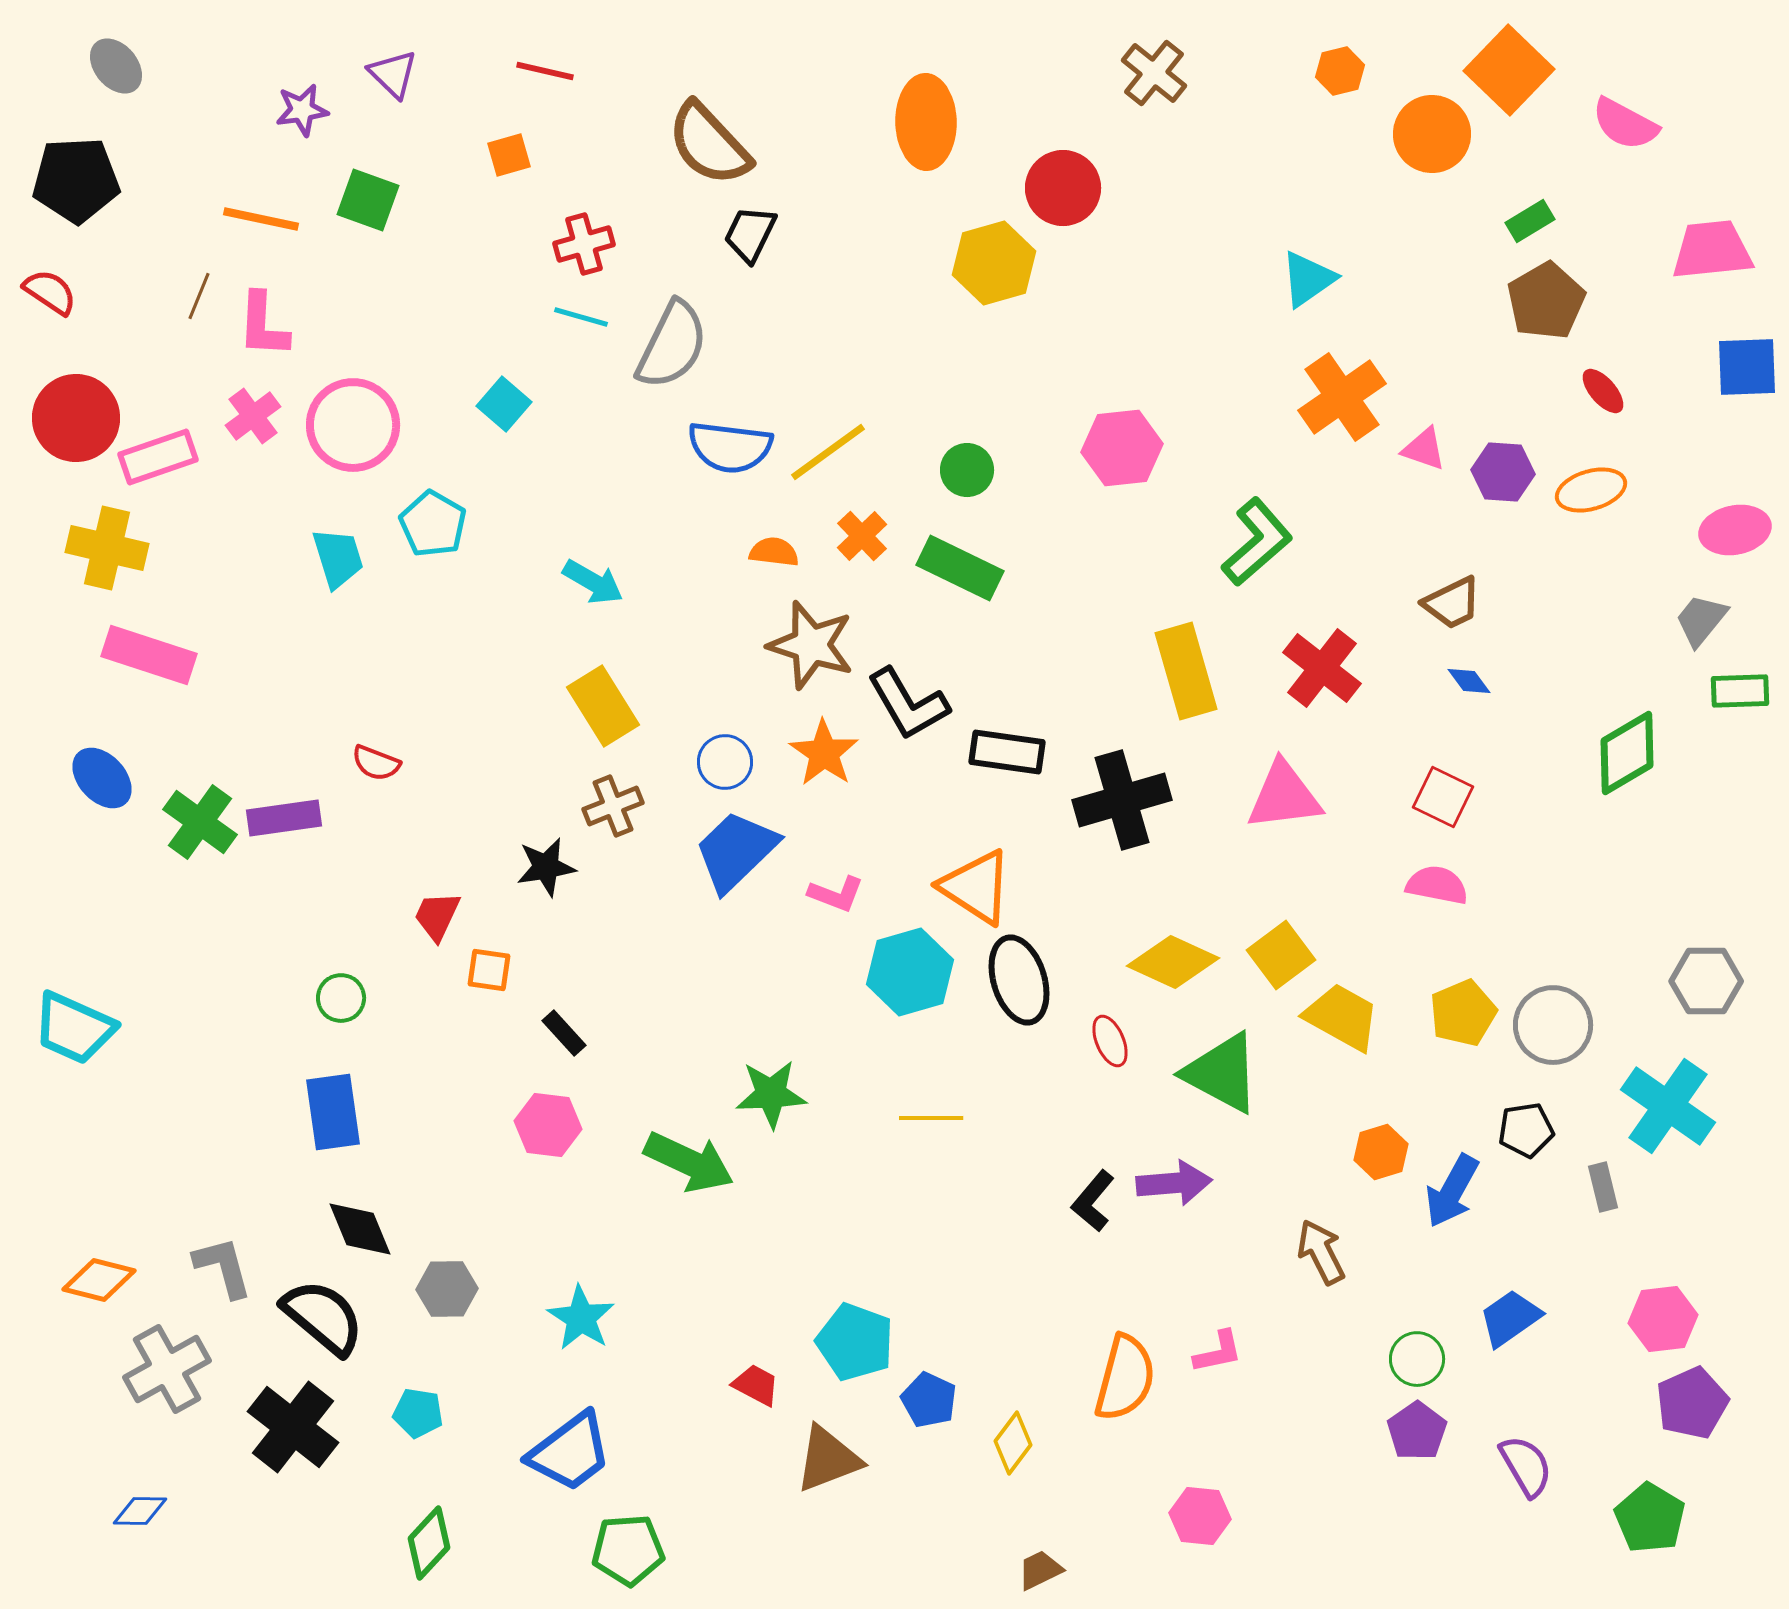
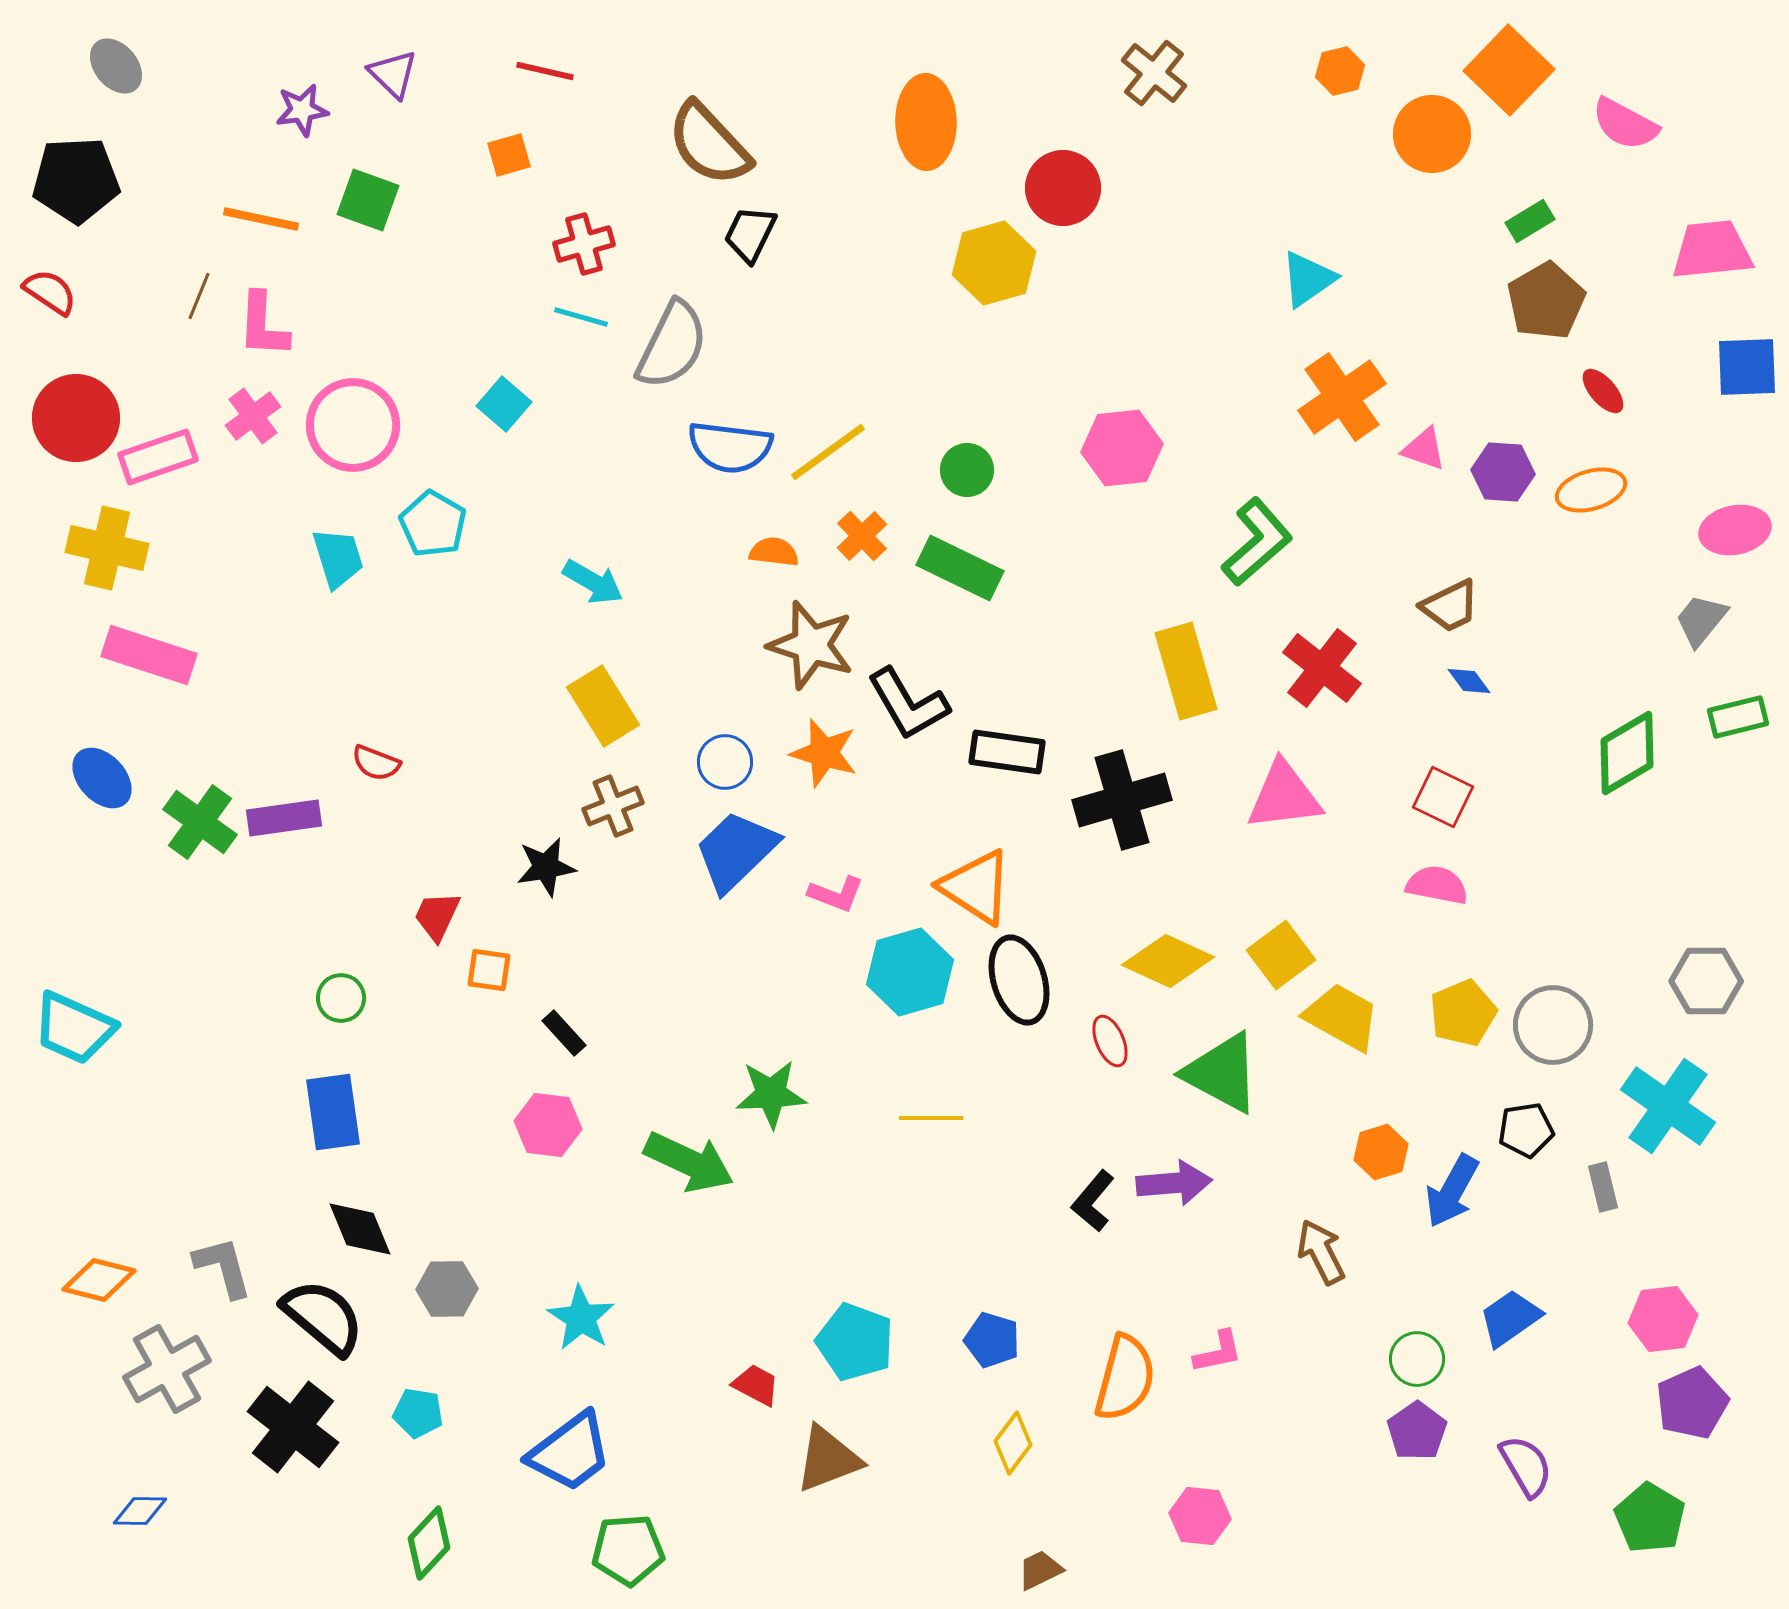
brown trapezoid at (1452, 603): moved 2 px left, 3 px down
green rectangle at (1740, 691): moved 2 px left, 26 px down; rotated 12 degrees counterclockwise
orange star at (824, 753): rotated 18 degrees counterclockwise
yellow diamond at (1173, 962): moved 5 px left, 1 px up
blue pentagon at (929, 1400): moved 63 px right, 60 px up; rotated 8 degrees counterclockwise
